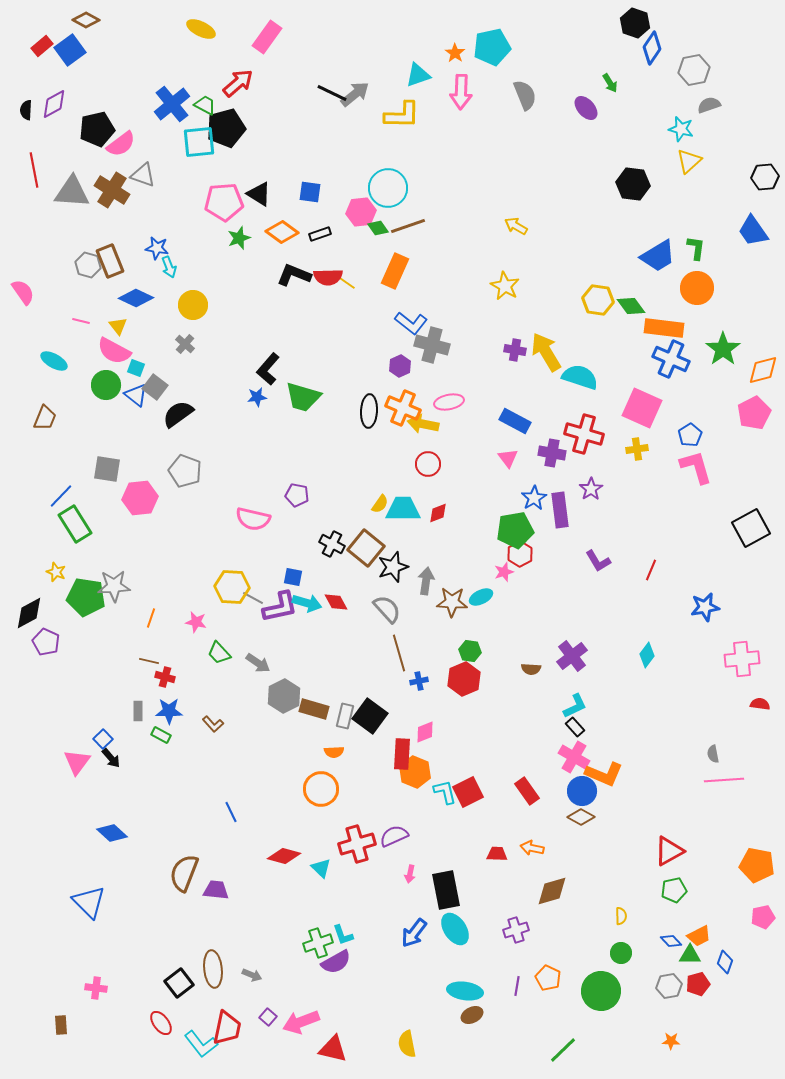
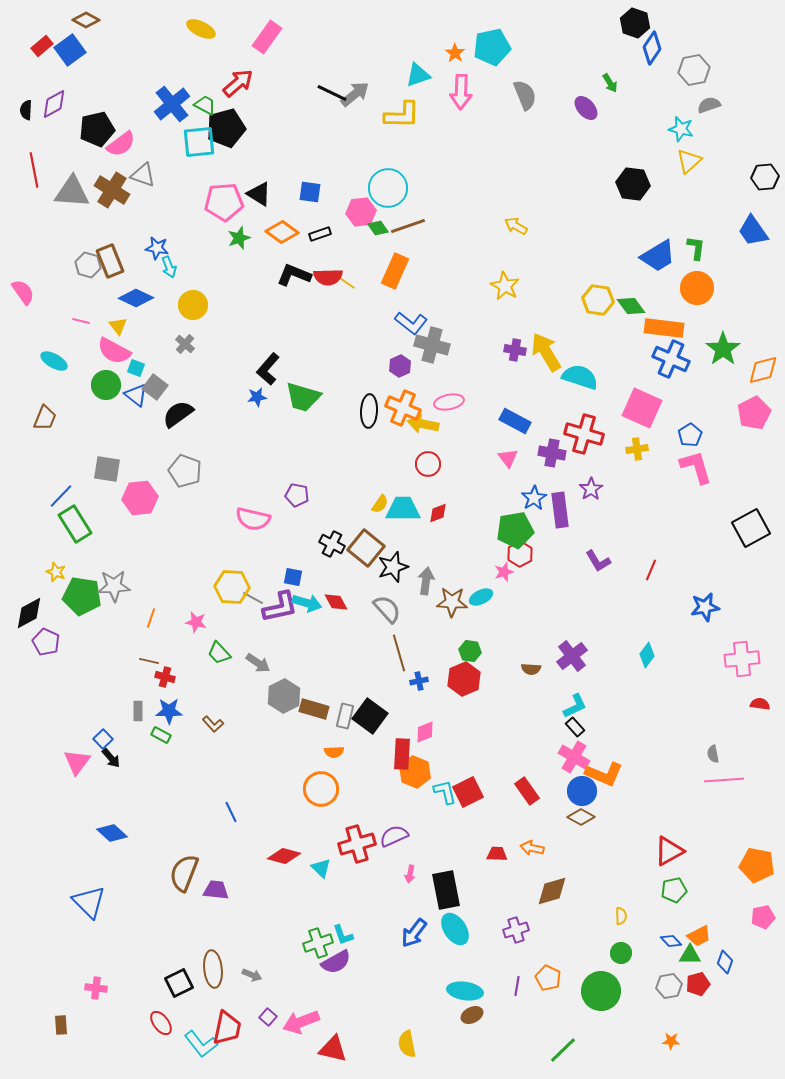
green pentagon at (86, 597): moved 4 px left, 1 px up
black square at (179, 983): rotated 12 degrees clockwise
